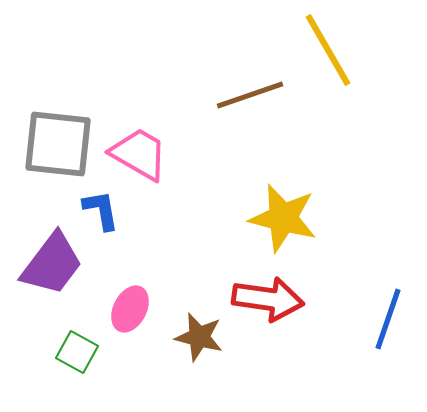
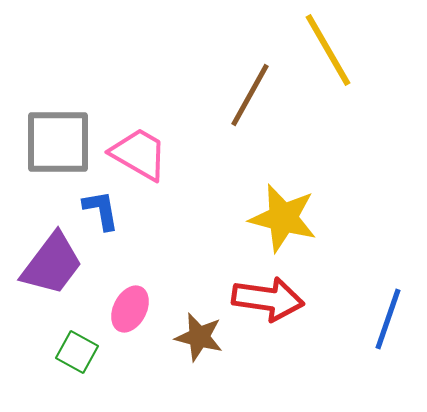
brown line: rotated 42 degrees counterclockwise
gray square: moved 2 px up; rotated 6 degrees counterclockwise
